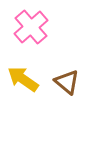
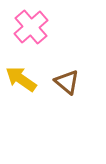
yellow arrow: moved 2 px left
